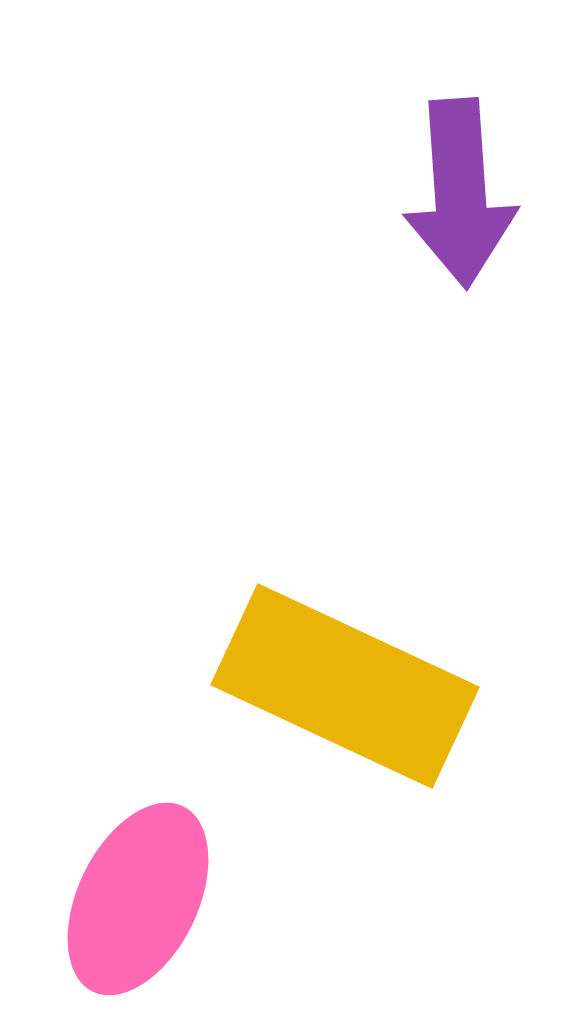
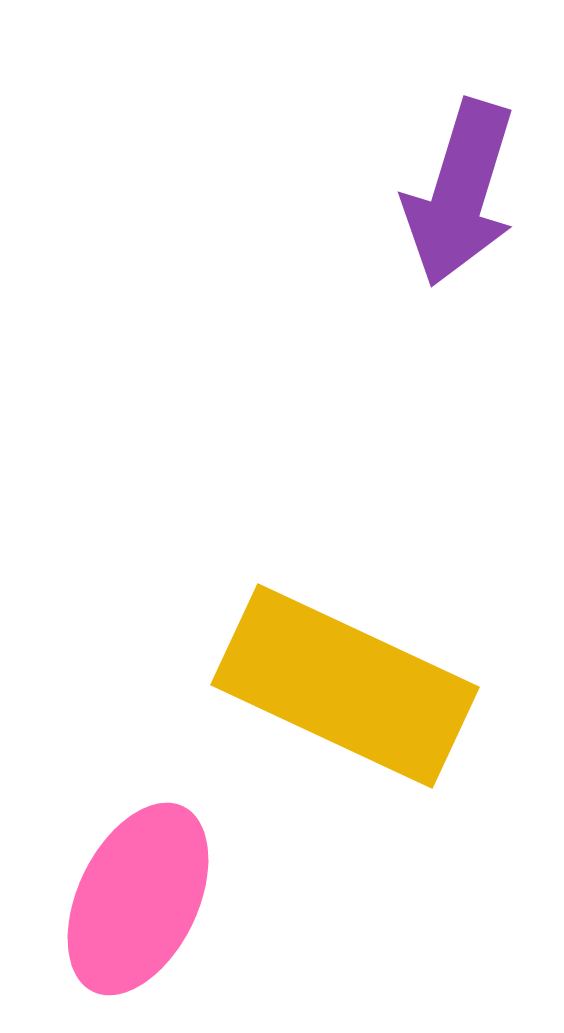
purple arrow: rotated 21 degrees clockwise
